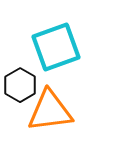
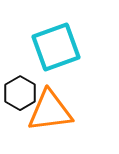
black hexagon: moved 8 px down
